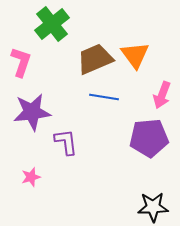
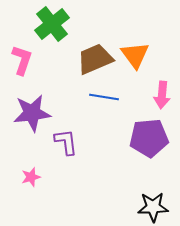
pink L-shape: moved 1 px right, 2 px up
pink arrow: rotated 16 degrees counterclockwise
purple star: moved 1 px down
